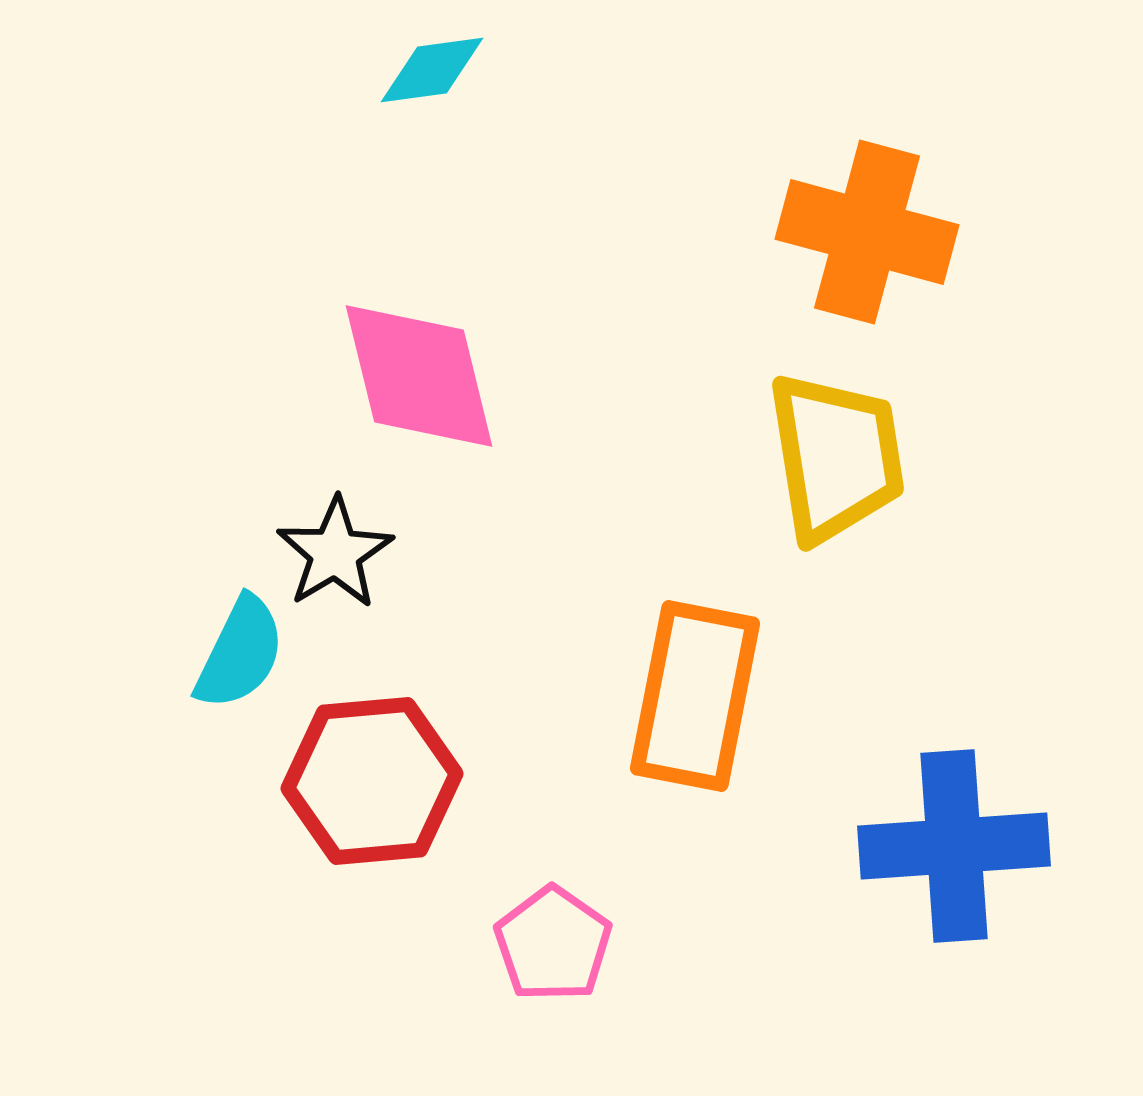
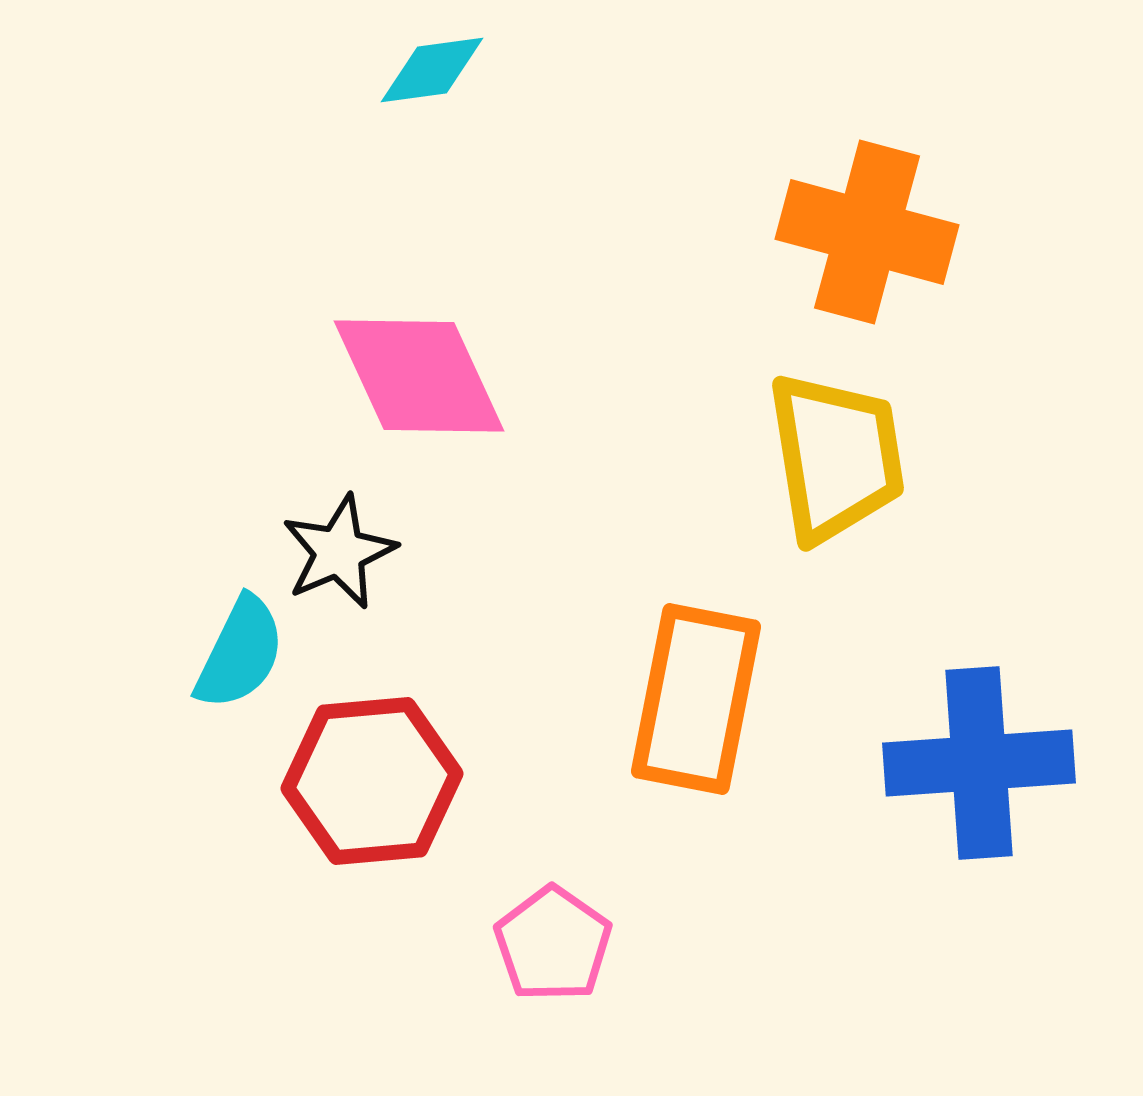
pink diamond: rotated 11 degrees counterclockwise
black star: moved 4 px right, 1 px up; rotated 8 degrees clockwise
orange rectangle: moved 1 px right, 3 px down
blue cross: moved 25 px right, 83 px up
